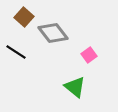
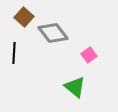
black line: moved 2 px left, 1 px down; rotated 60 degrees clockwise
